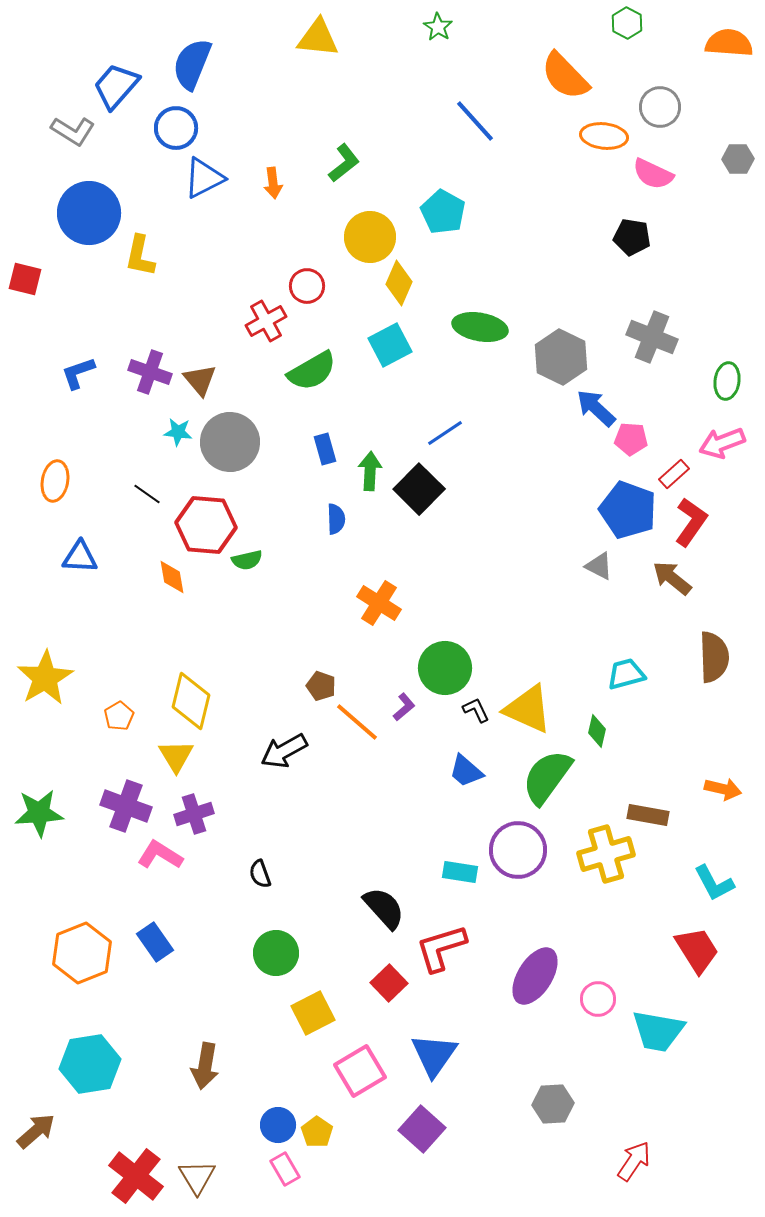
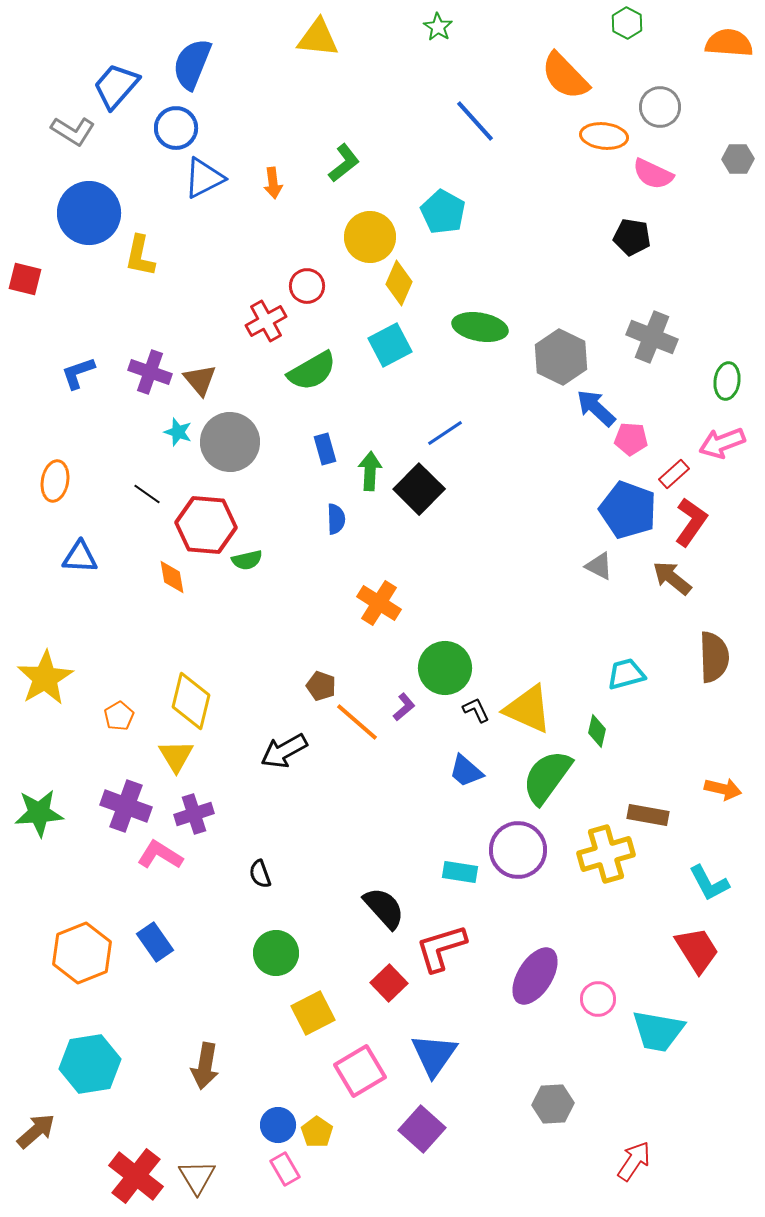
cyan star at (178, 432): rotated 12 degrees clockwise
cyan L-shape at (714, 883): moved 5 px left
